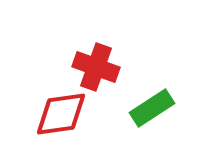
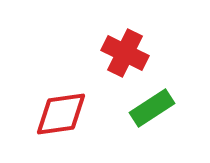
red cross: moved 29 px right, 14 px up; rotated 6 degrees clockwise
